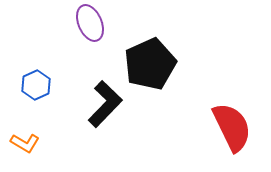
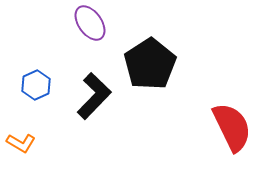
purple ellipse: rotated 12 degrees counterclockwise
black pentagon: rotated 9 degrees counterclockwise
black L-shape: moved 11 px left, 8 px up
orange L-shape: moved 4 px left
